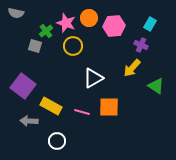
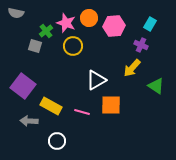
white triangle: moved 3 px right, 2 px down
orange square: moved 2 px right, 2 px up
